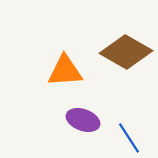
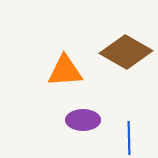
purple ellipse: rotated 20 degrees counterclockwise
blue line: rotated 32 degrees clockwise
